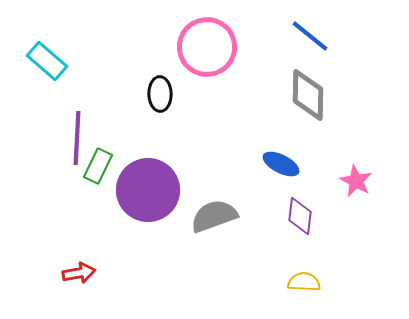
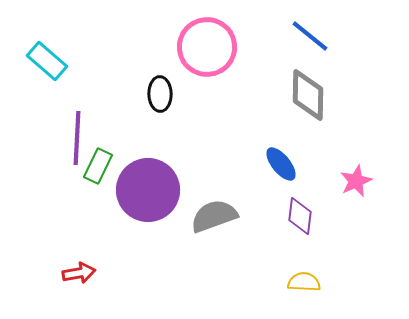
blue ellipse: rotated 24 degrees clockwise
pink star: rotated 20 degrees clockwise
